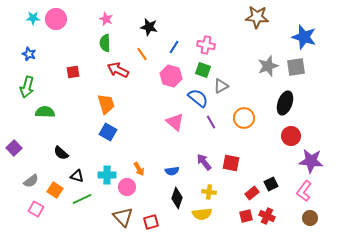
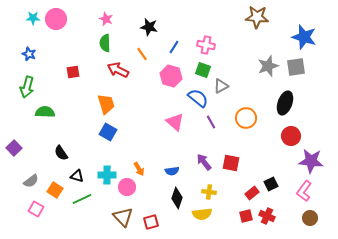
orange circle at (244, 118): moved 2 px right
black semicircle at (61, 153): rotated 14 degrees clockwise
